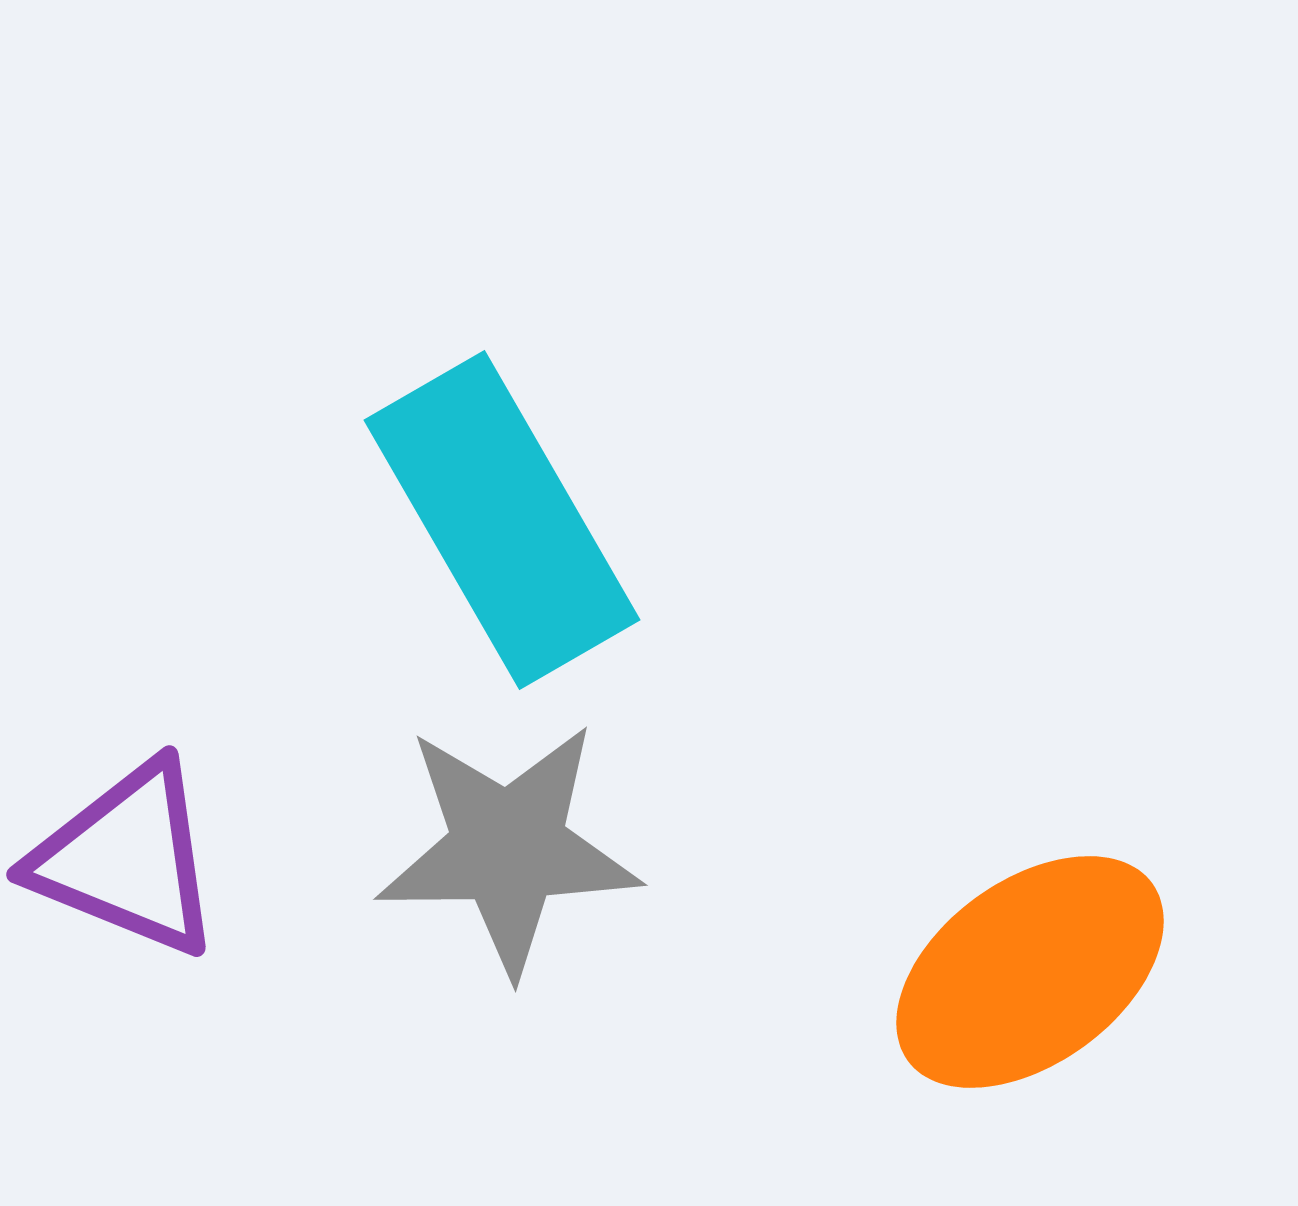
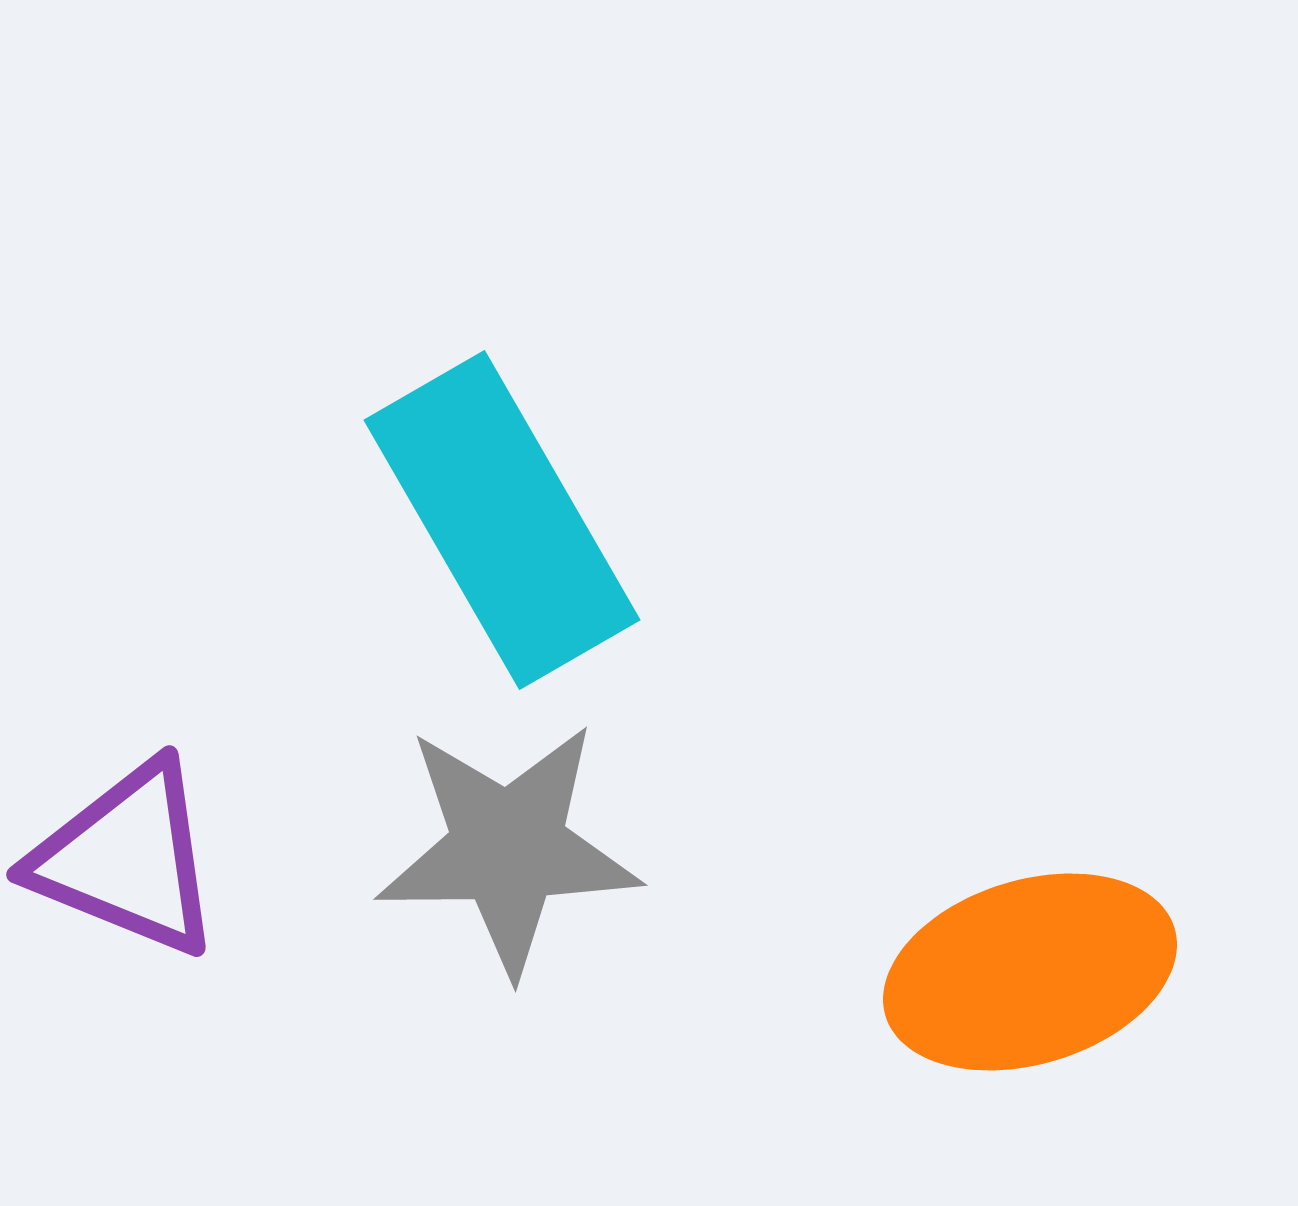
orange ellipse: rotated 19 degrees clockwise
